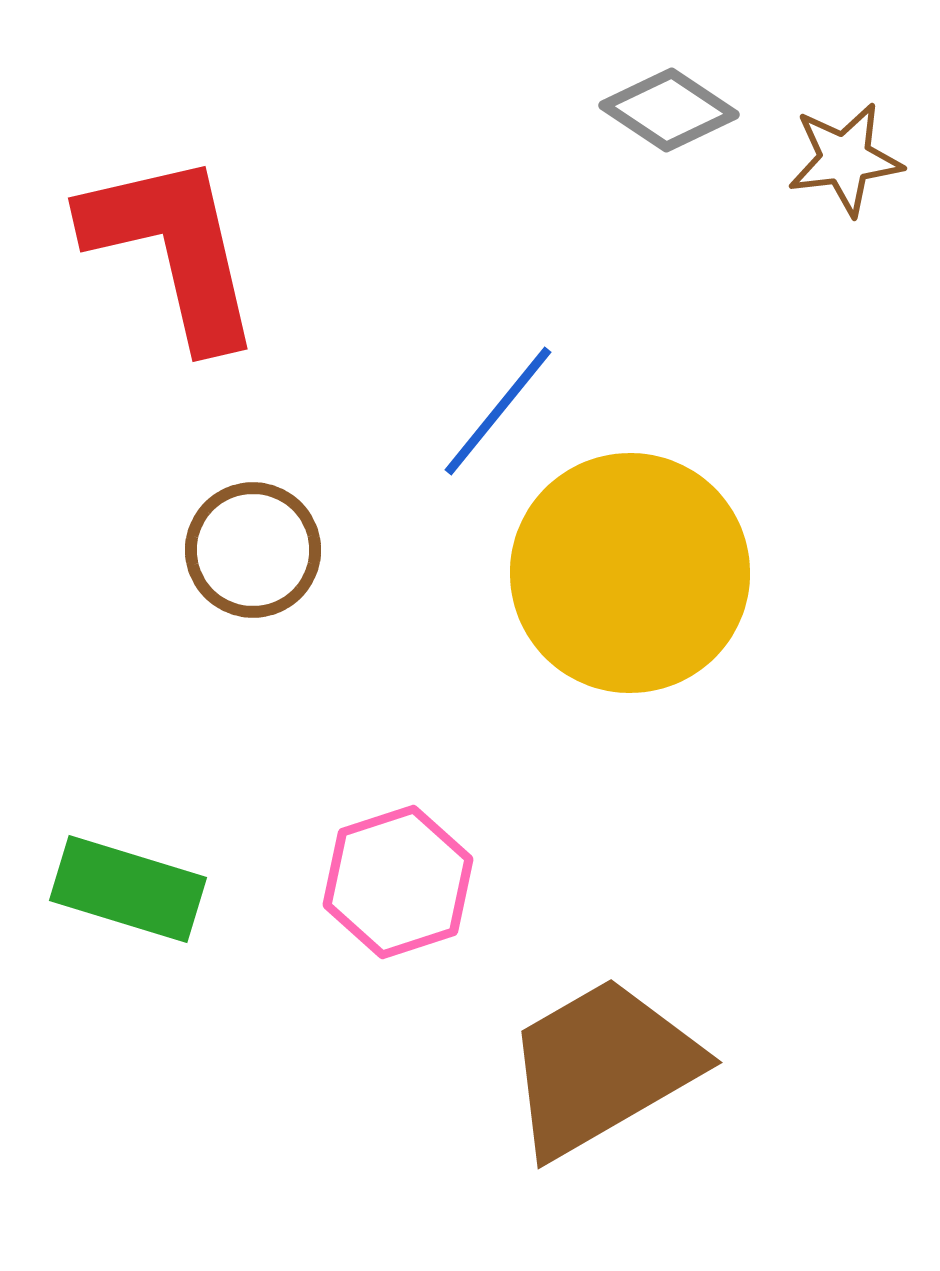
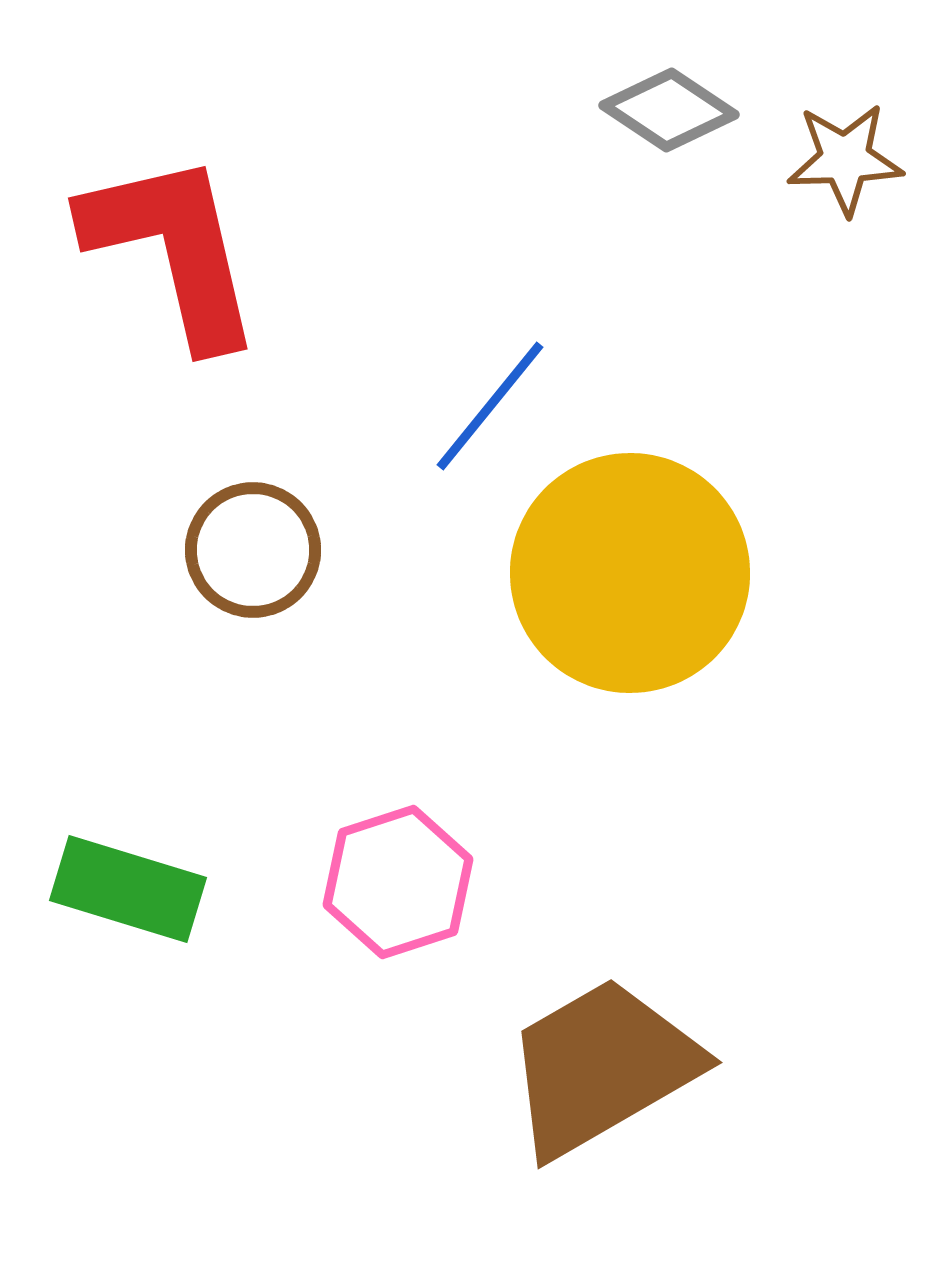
brown star: rotated 5 degrees clockwise
blue line: moved 8 px left, 5 px up
